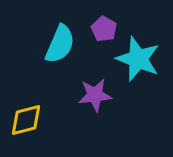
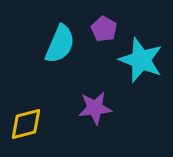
cyan star: moved 3 px right, 1 px down
purple star: moved 13 px down
yellow diamond: moved 4 px down
